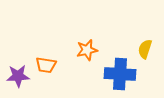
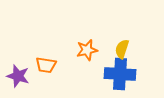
yellow semicircle: moved 23 px left
purple star: rotated 20 degrees clockwise
